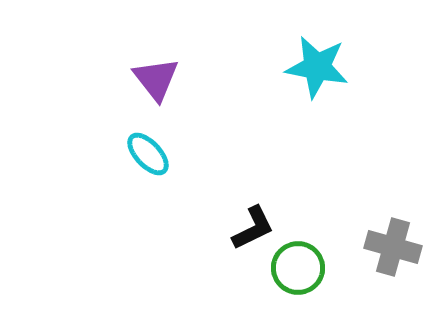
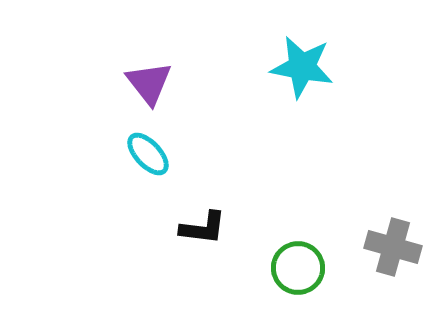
cyan star: moved 15 px left
purple triangle: moved 7 px left, 4 px down
black L-shape: moved 50 px left; rotated 33 degrees clockwise
